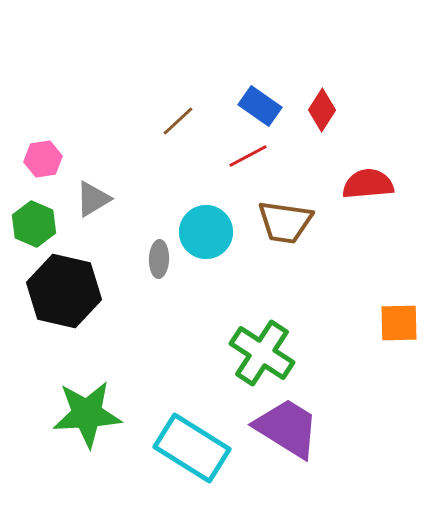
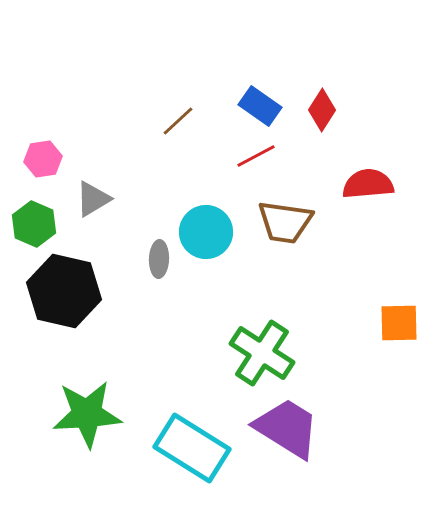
red line: moved 8 px right
